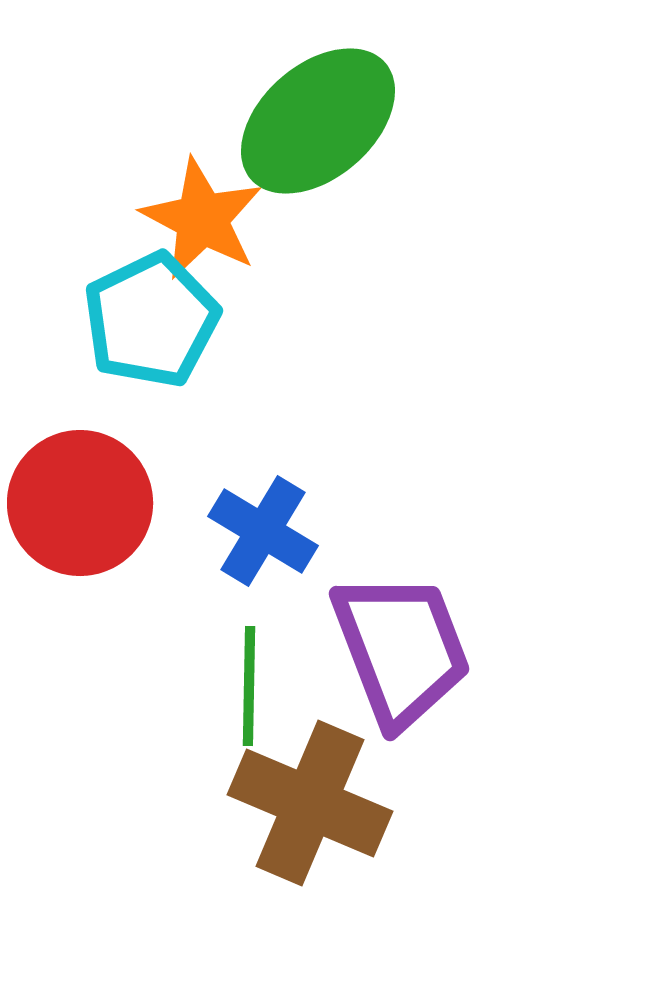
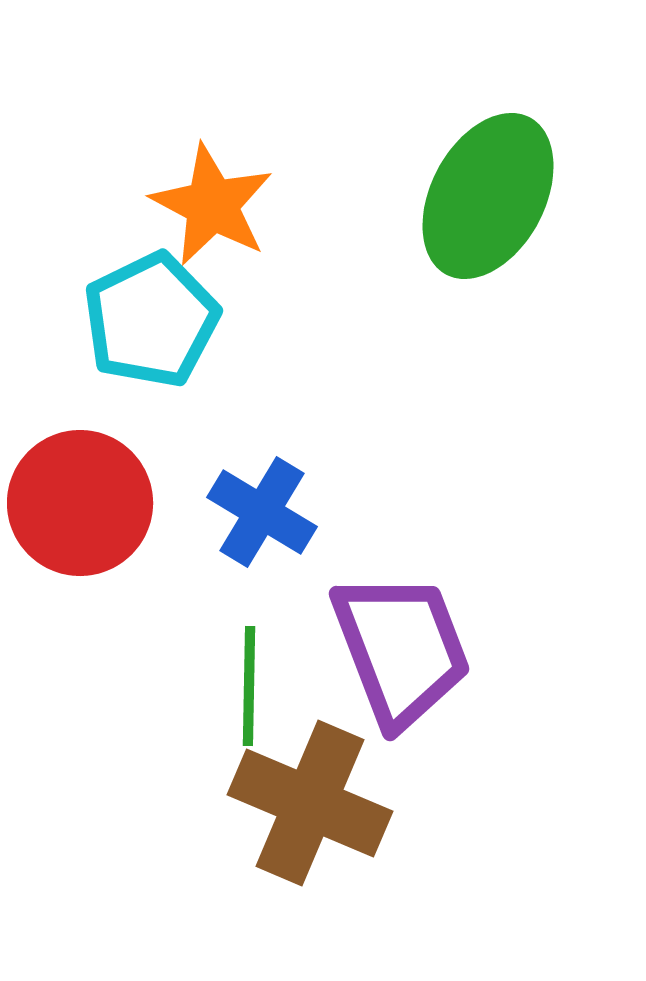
green ellipse: moved 170 px right, 75 px down; rotated 21 degrees counterclockwise
orange star: moved 10 px right, 14 px up
blue cross: moved 1 px left, 19 px up
